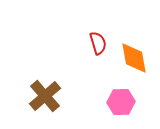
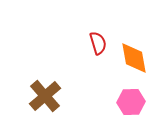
pink hexagon: moved 10 px right
